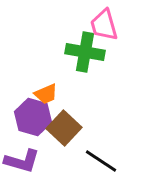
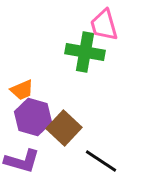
orange trapezoid: moved 24 px left, 4 px up
